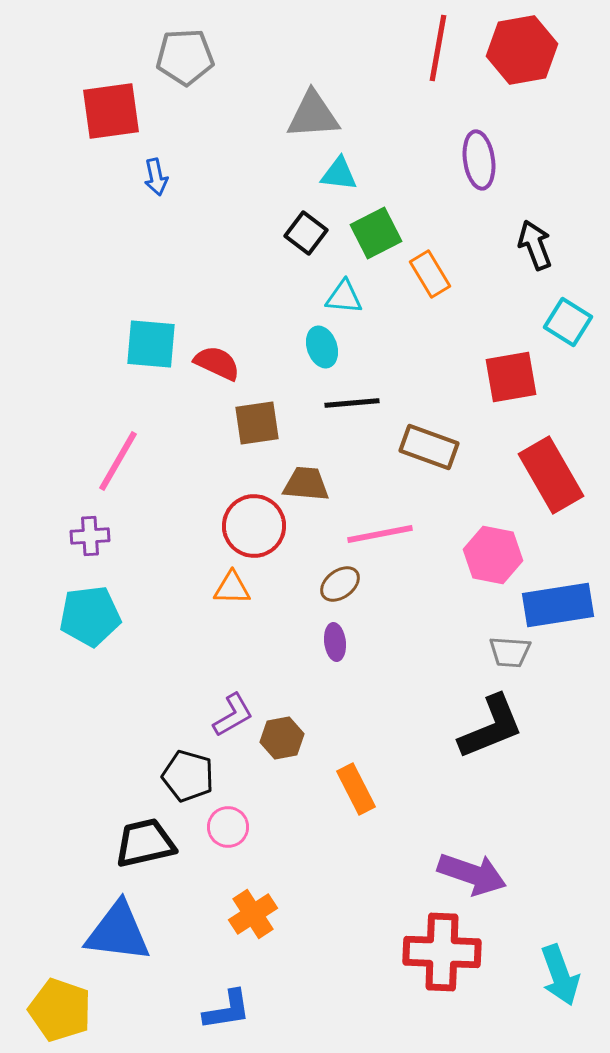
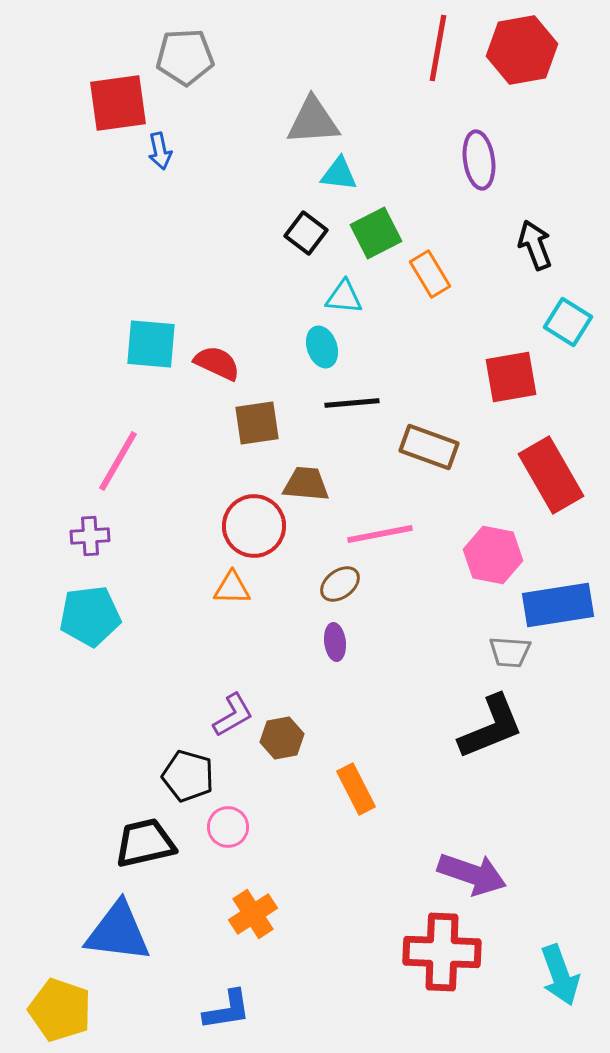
red square at (111, 111): moved 7 px right, 8 px up
gray triangle at (313, 115): moved 6 px down
blue arrow at (156, 177): moved 4 px right, 26 px up
